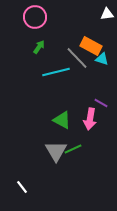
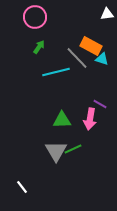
purple line: moved 1 px left, 1 px down
green triangle: rotated 30 degrees counterclockwise
